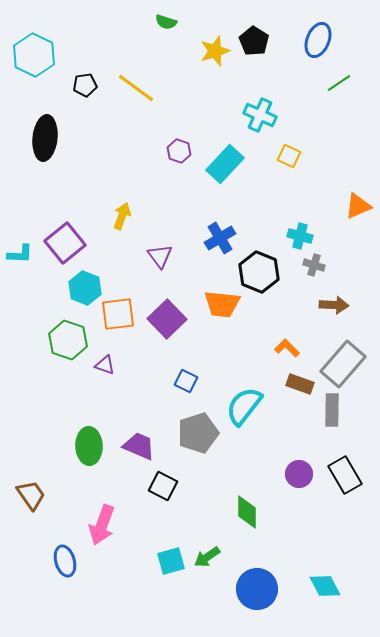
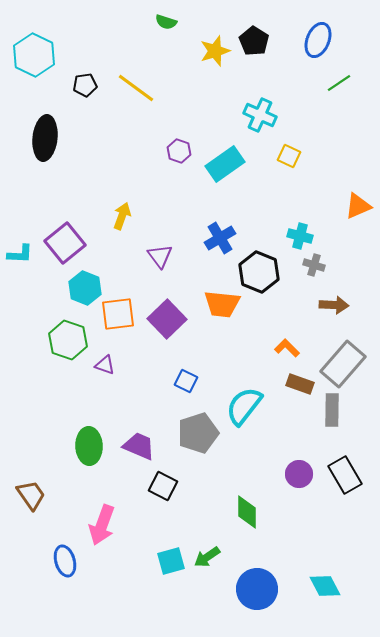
cyan rectangle at (225, 164): rotated 12 degrees clockwise
